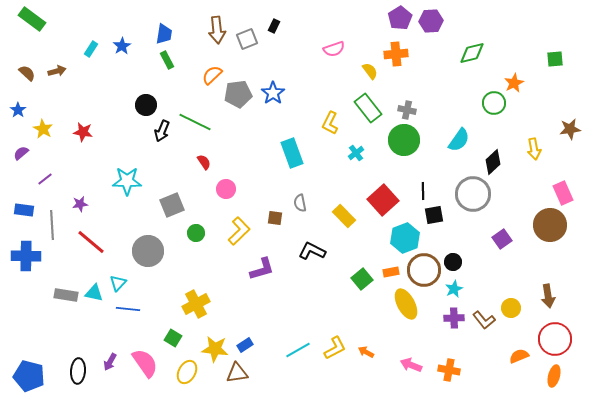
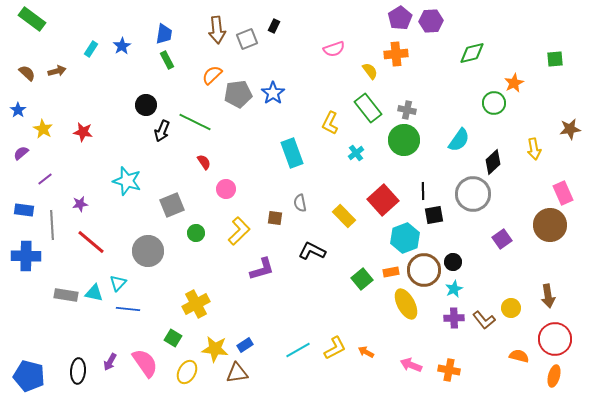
cyan star at (127, 181): rotated 16 degrees clockwise
orange semicircle at (519, 356): rotated 36 degrees clockwise
